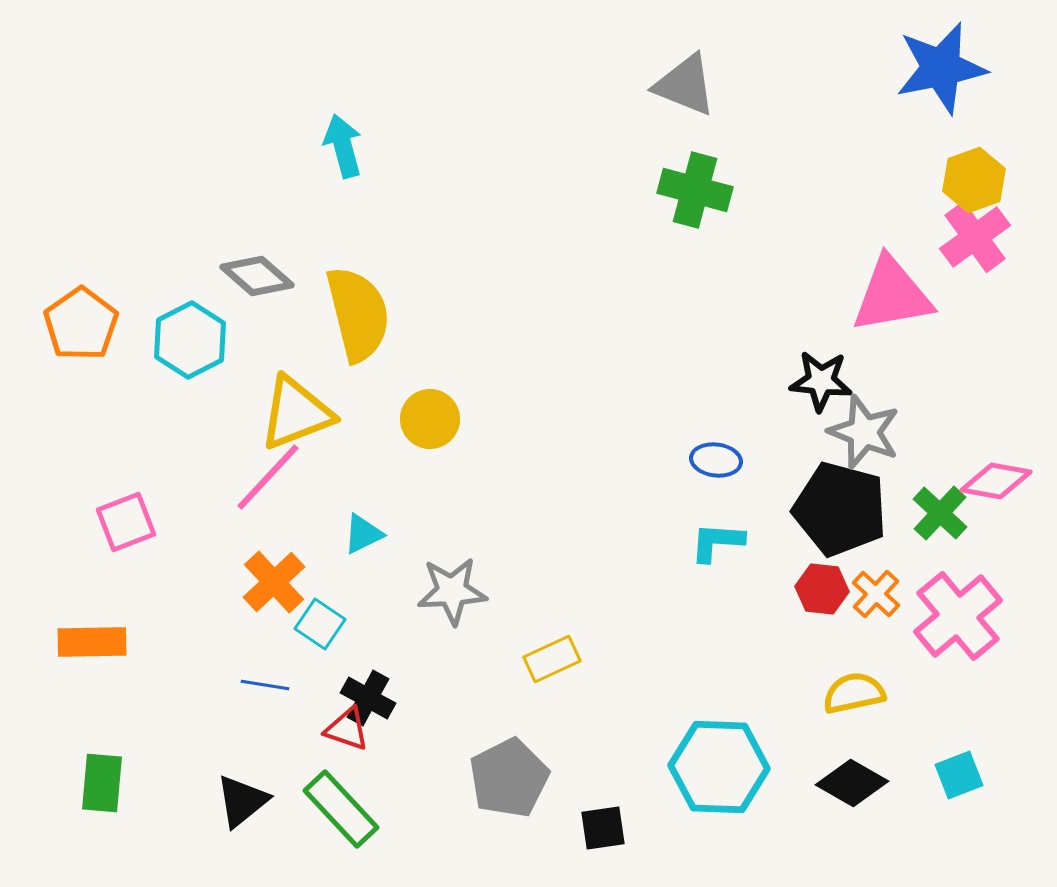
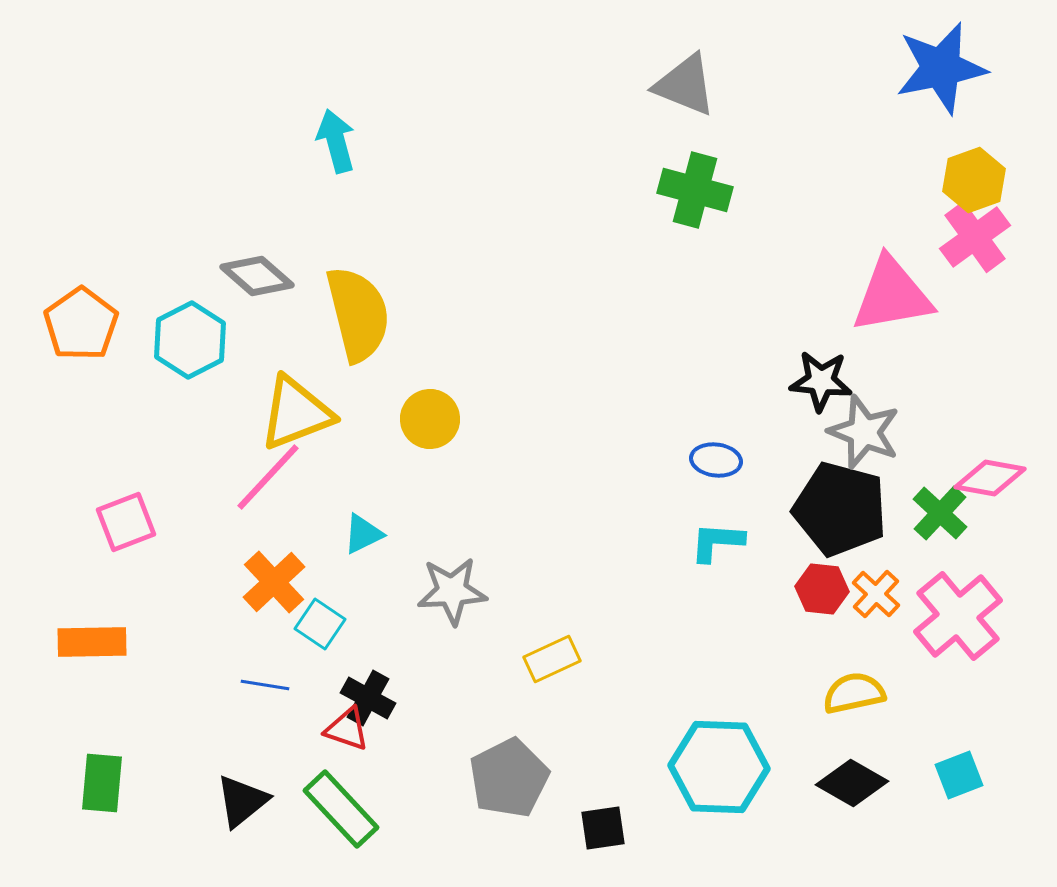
cyan arrow at (343, 146): moved 7 px left, 5 px up
pink diamond at (996, 481): moved 6 px left, 3 px up
